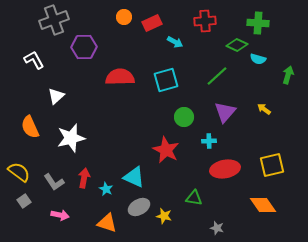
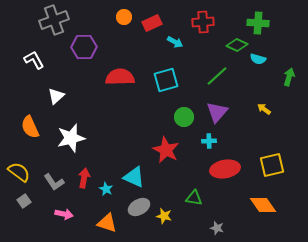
red cross: moved 2 px left, 1 px down
green arrow: moved 1 px right, 2 px down
purple triangle: moved 8 px left
pink arrow: moved 4 px right, 1 px up
